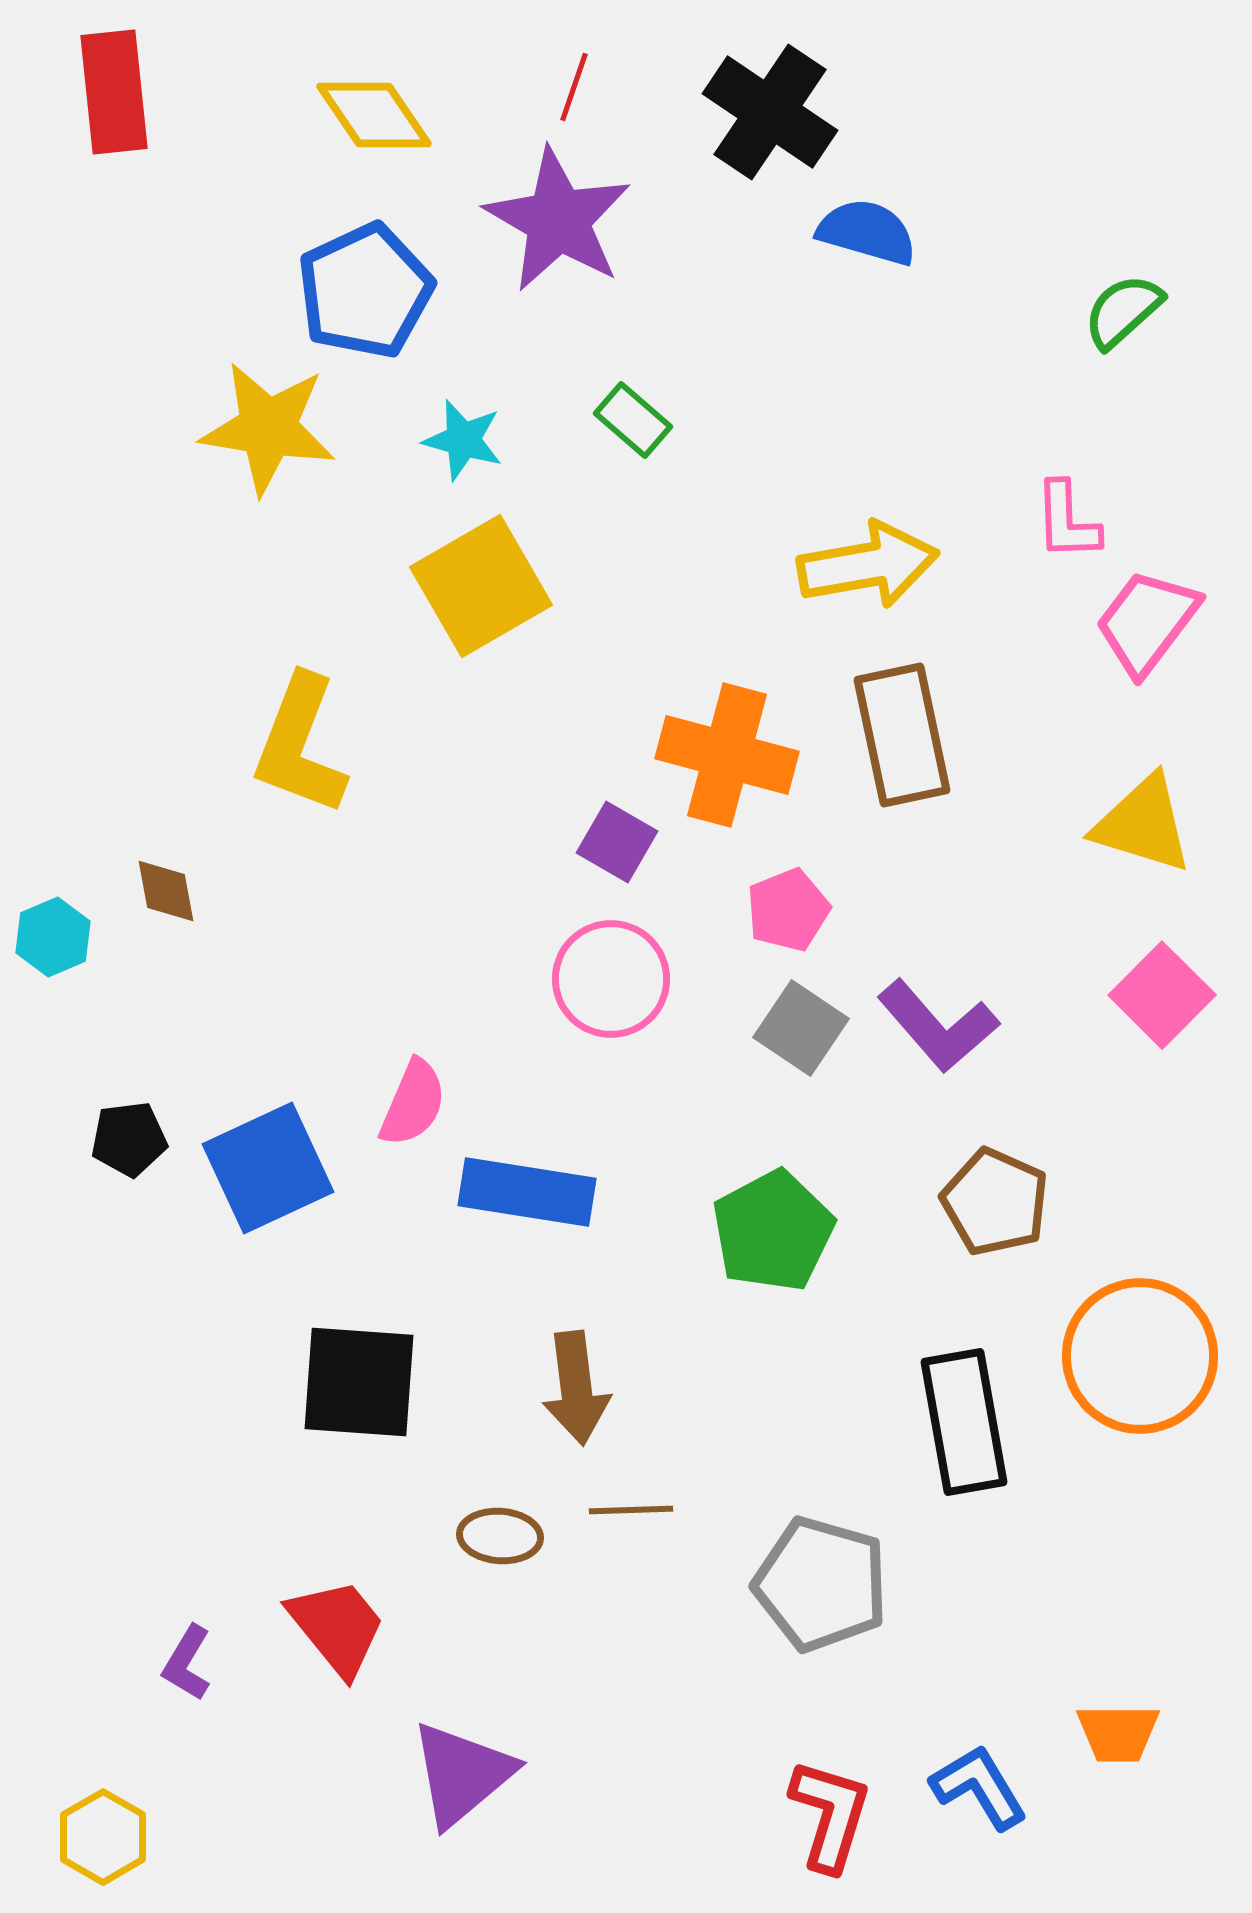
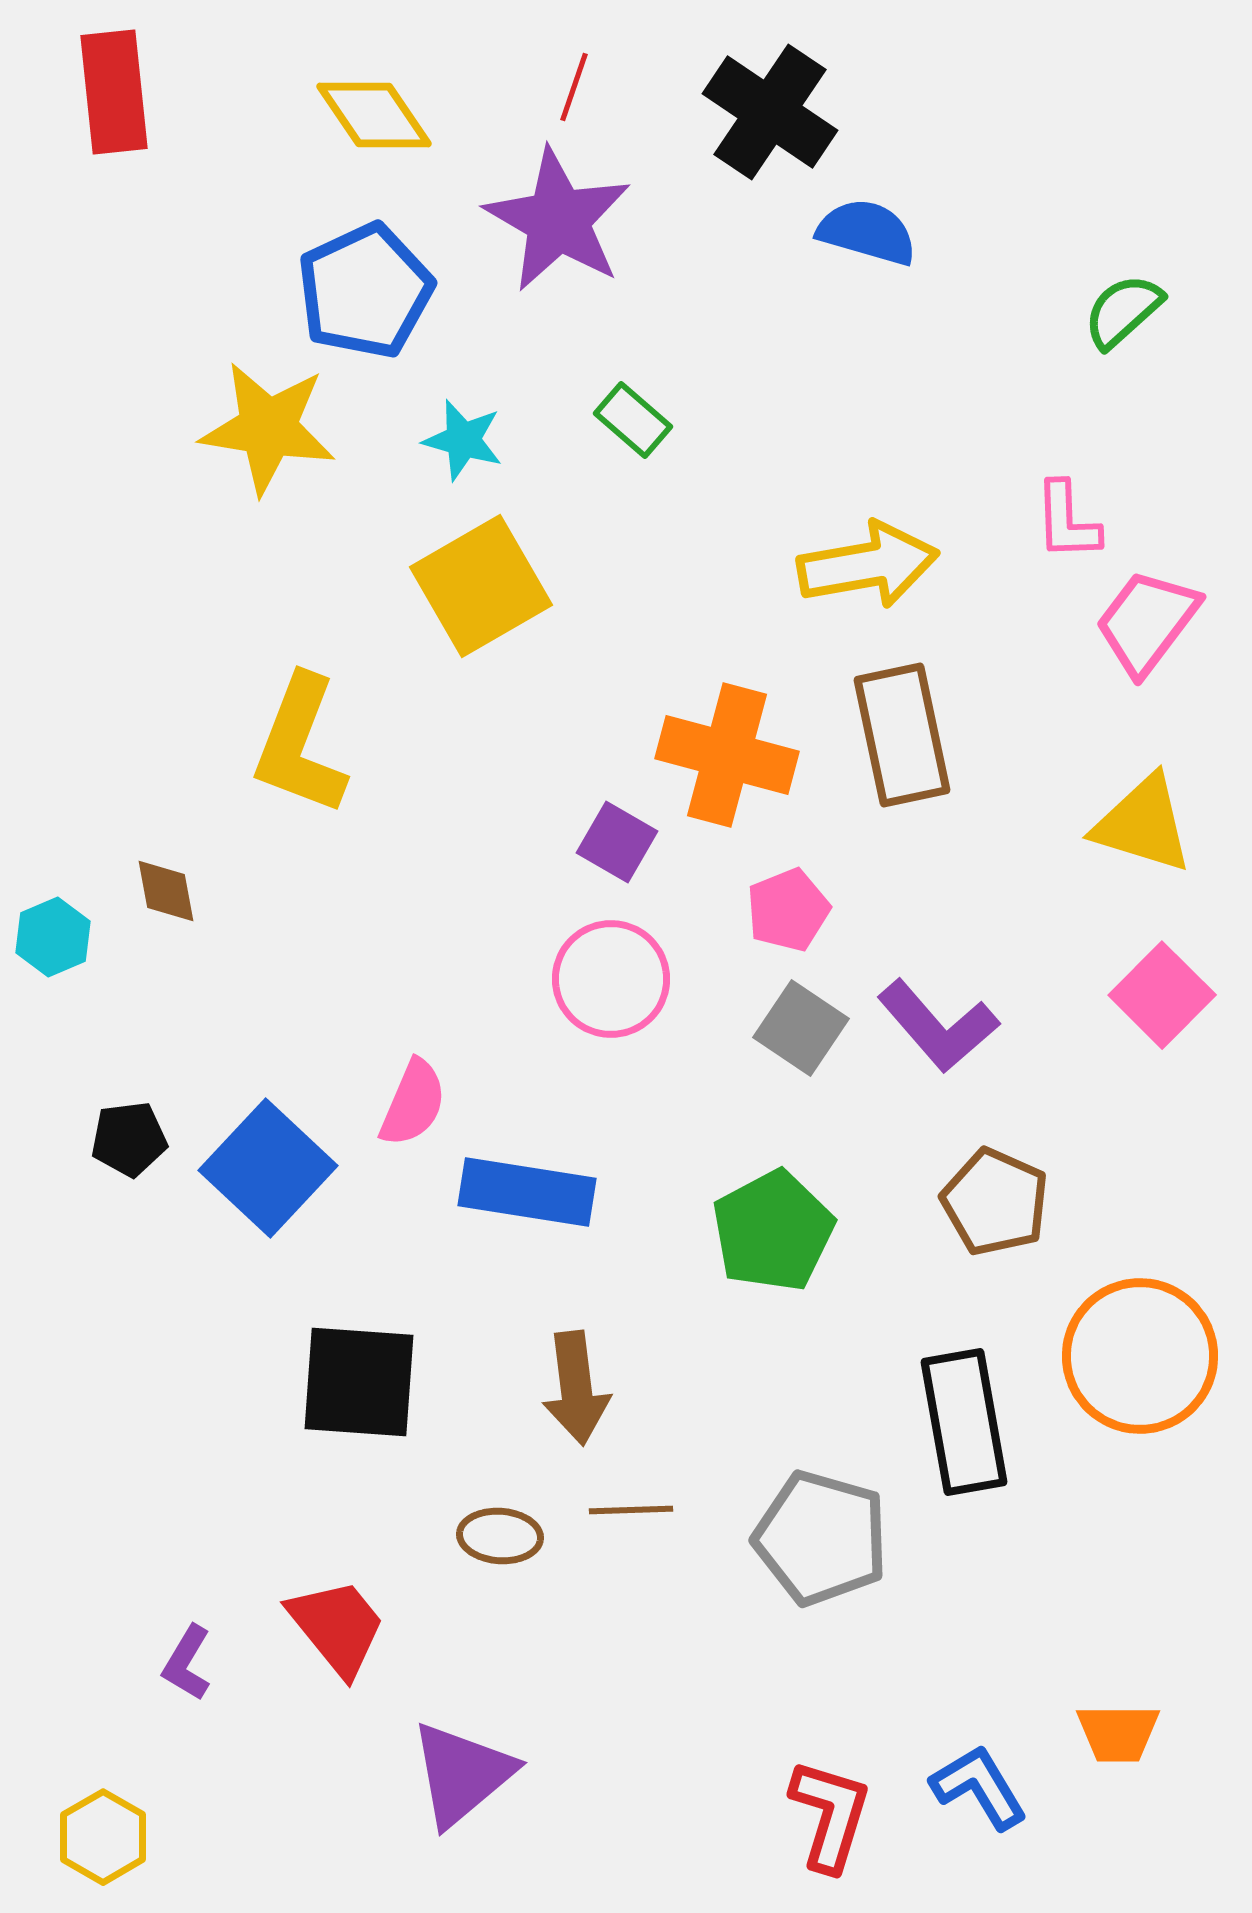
blue square at (268, 1168): rotated 22 degrees counterclockwise
gray pentagon at (821, 1584): moved 46 px up
